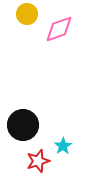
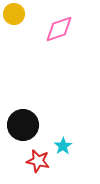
yellow circle: moved 13 px left
red star: rotated 30 degrees clockwise
